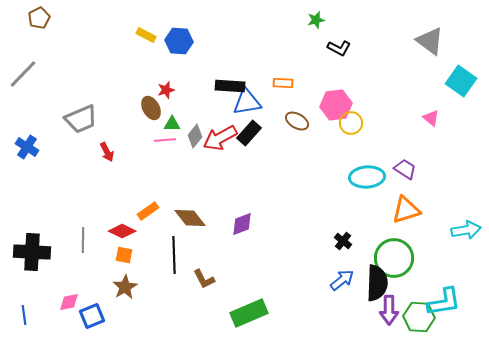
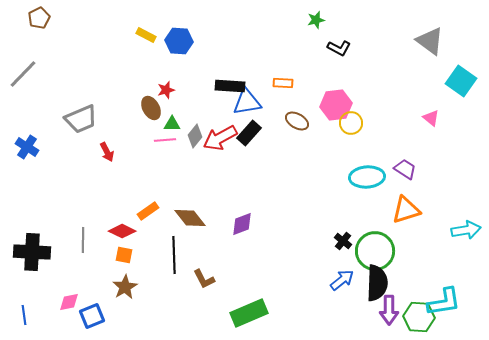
green circle at (394, 258): moved 19 px left, 7 px up
